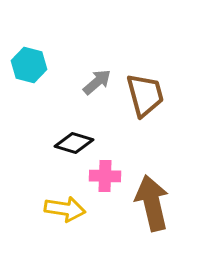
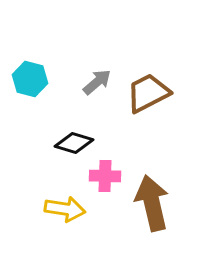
cyan hexagon: moved 1 px right, 14 px down
brown trapezoid: moved 3 px right, 2 px up; rotated 102 degrees counterclockwise
